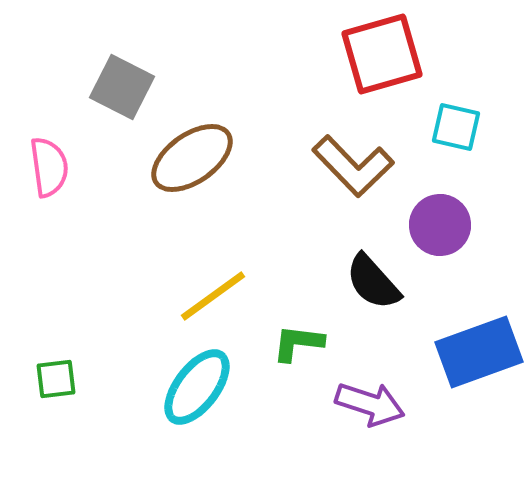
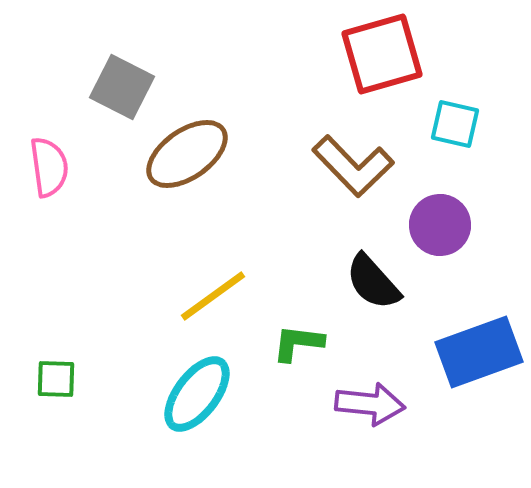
cyan square: moved 1 px left, 3 px up
brown ellipse: moved 5 px left, 4 px up
green square: rotated 9 degrees clockwise
cyan ellipse: moved 7 px down
purple arrow: rotated 12 degrees counterclockwise
